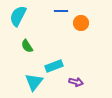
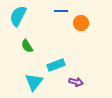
cyan rectangle: moved 2 px right, 1 px up
